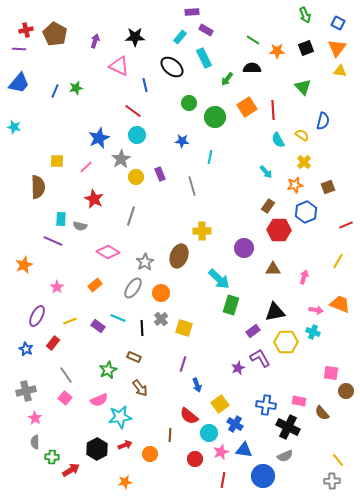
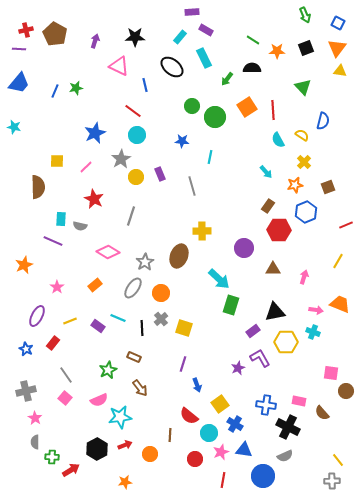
green circle at (189, 103): moved 3 px right, 3 px down
blue star at (99, 138): moved 4 px left, 5 px up
